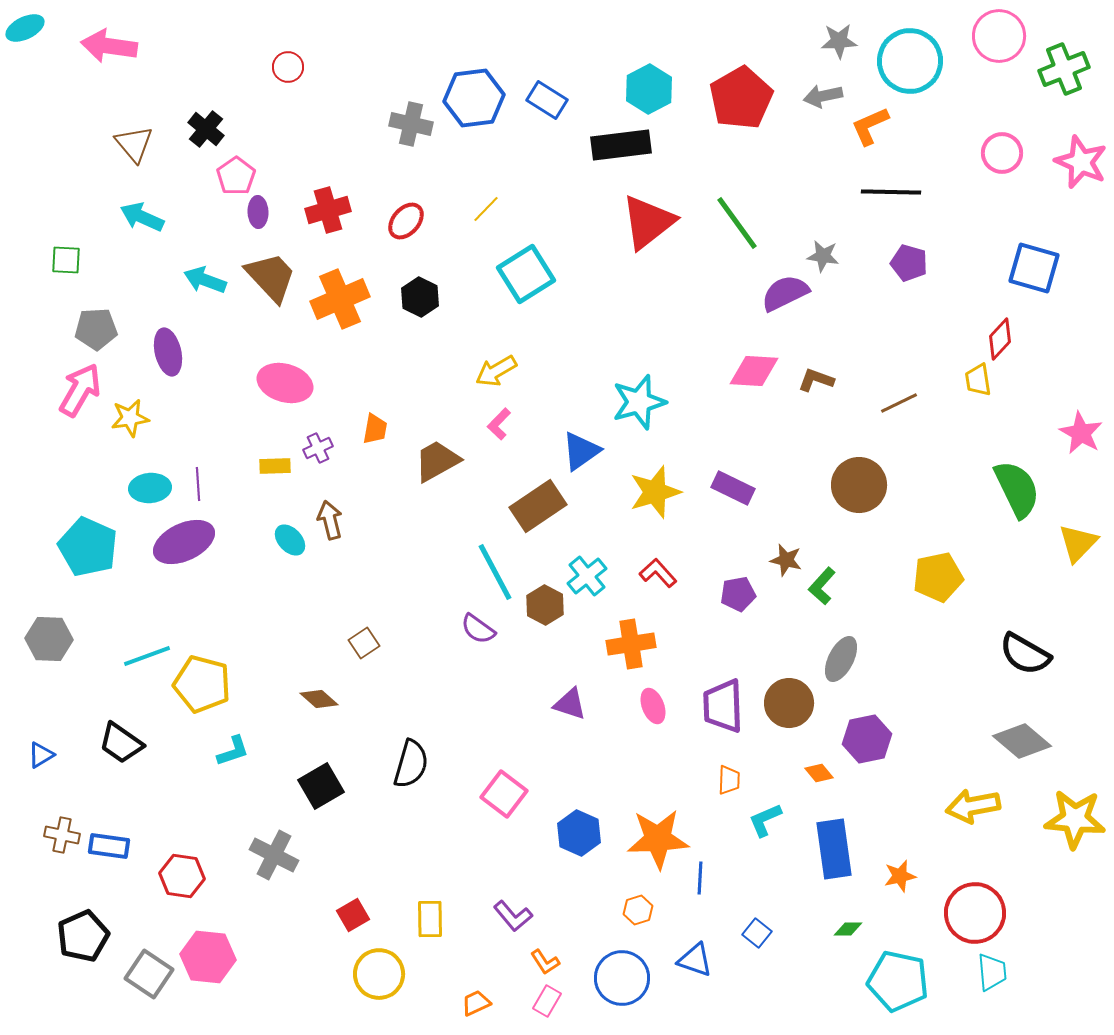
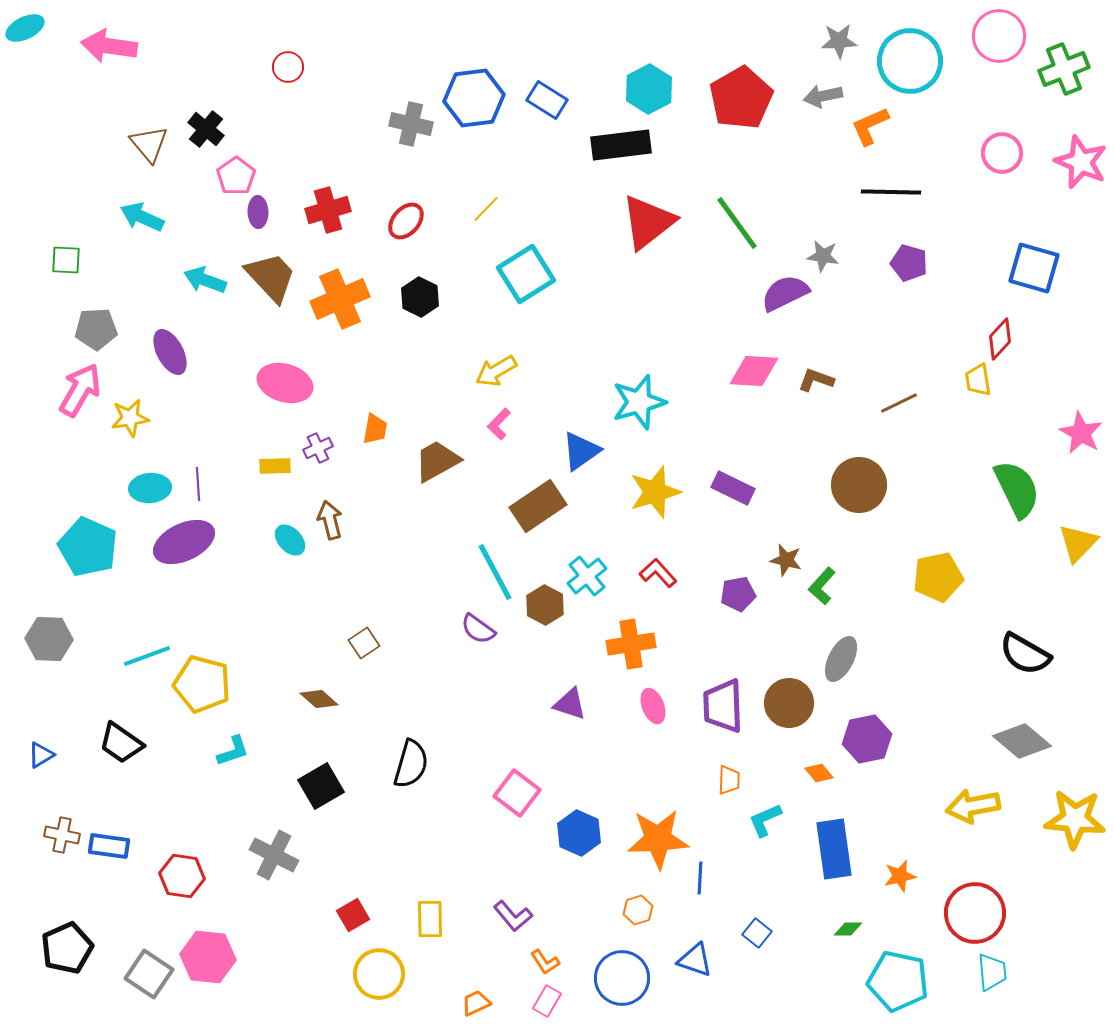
brown triangle at (134, 144): moved 15 px right
purple ellipse at (168, 352): moved 2 px right; rotated 15 degrees counterclockwise
pink square at (504, 794): moved 13 px right, 1 px up
black pentagon at (83, 936): moved 16 px left, 12 px down
